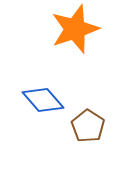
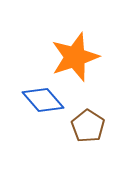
orange star: moved 28 px down
